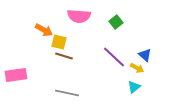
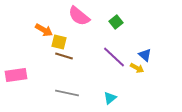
pink semicircle: rotated 35 degrees clockwise
cyan triangle: moved 24 px left, 11 px down
